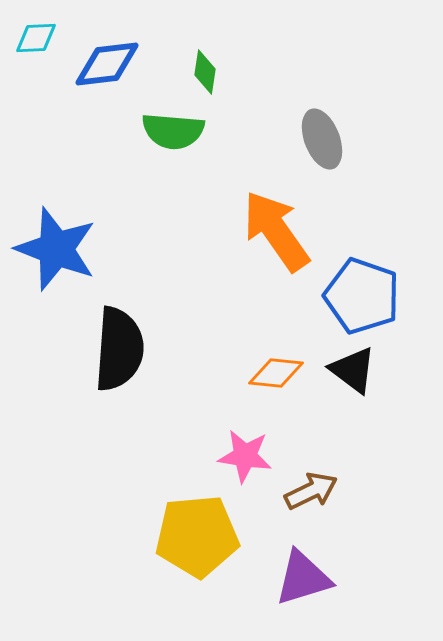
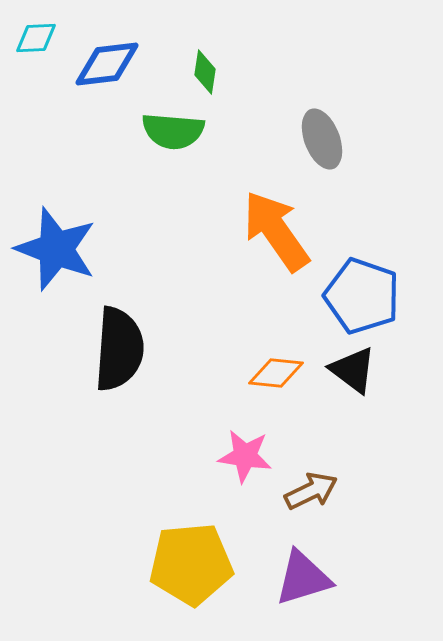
yellow pentagon: moved 6 px left, 28 px down
